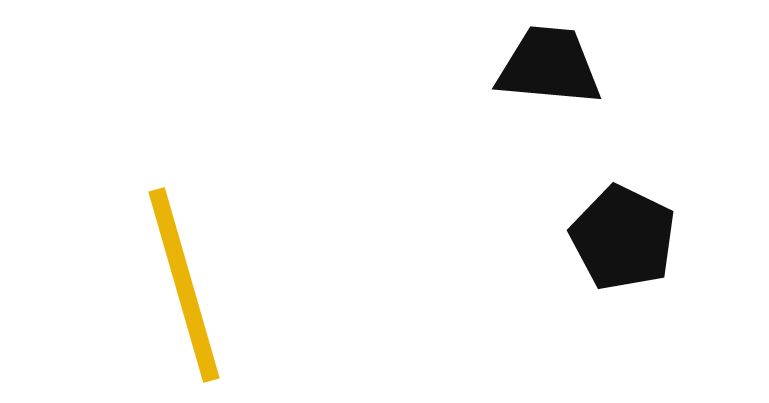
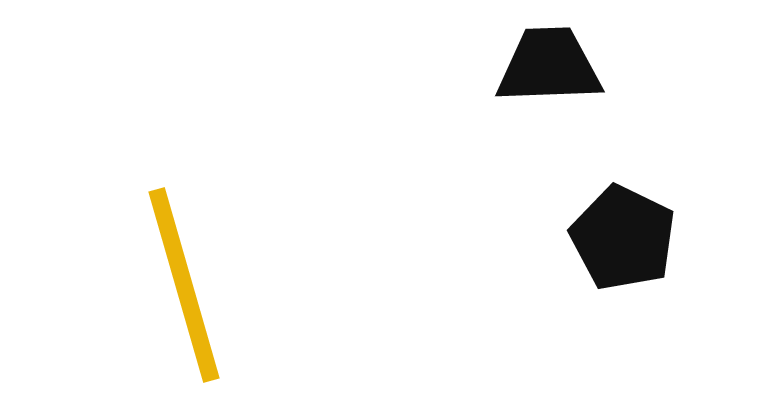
black trapezoid: rotated 7 degrees counterclockwise
